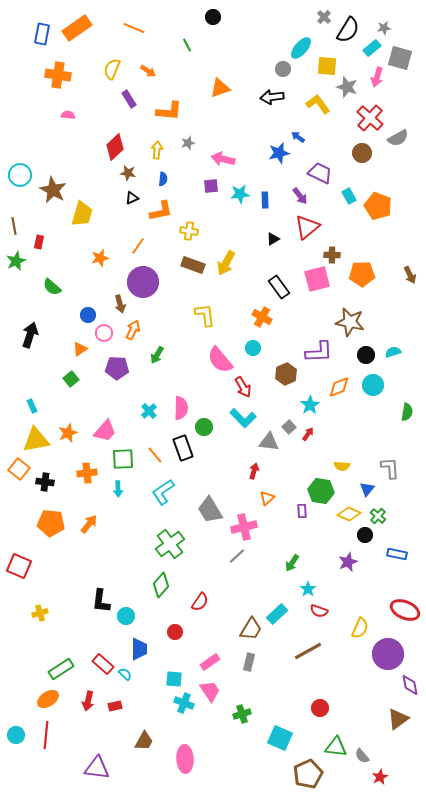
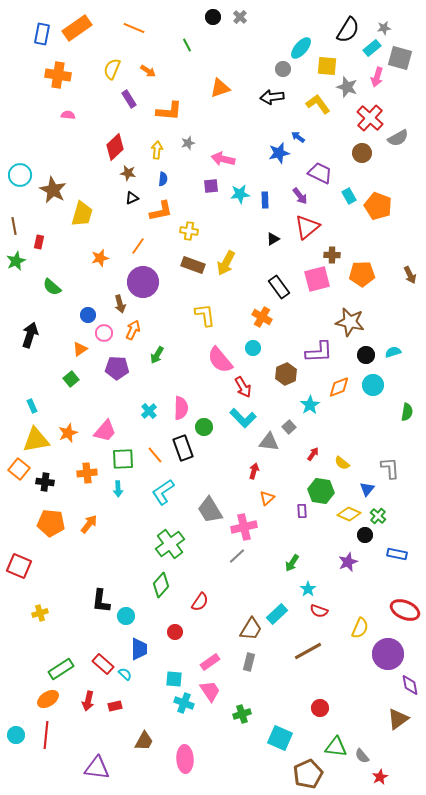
gray cross at (324, 17): moved 84 px left
red arrow at (308, 434): moved 5 px right, 20 px down
yellow semicircle at (342, 466): moved 3 px up; rotated 35 degrees clockwise
